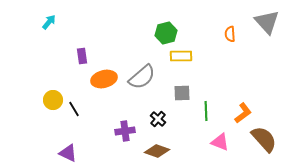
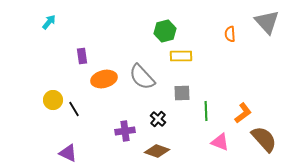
green hexagon: moved 1 px left, 2 px up
gray semicircle: rotated 88 degrees clockwise
